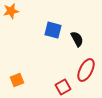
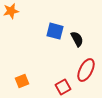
blue square: moved 2 px right, 1 px down
orange square: moved 5 px right, 1 px down
